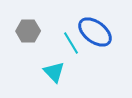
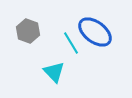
gray hexagon: rotated 20 degrees clockwise
